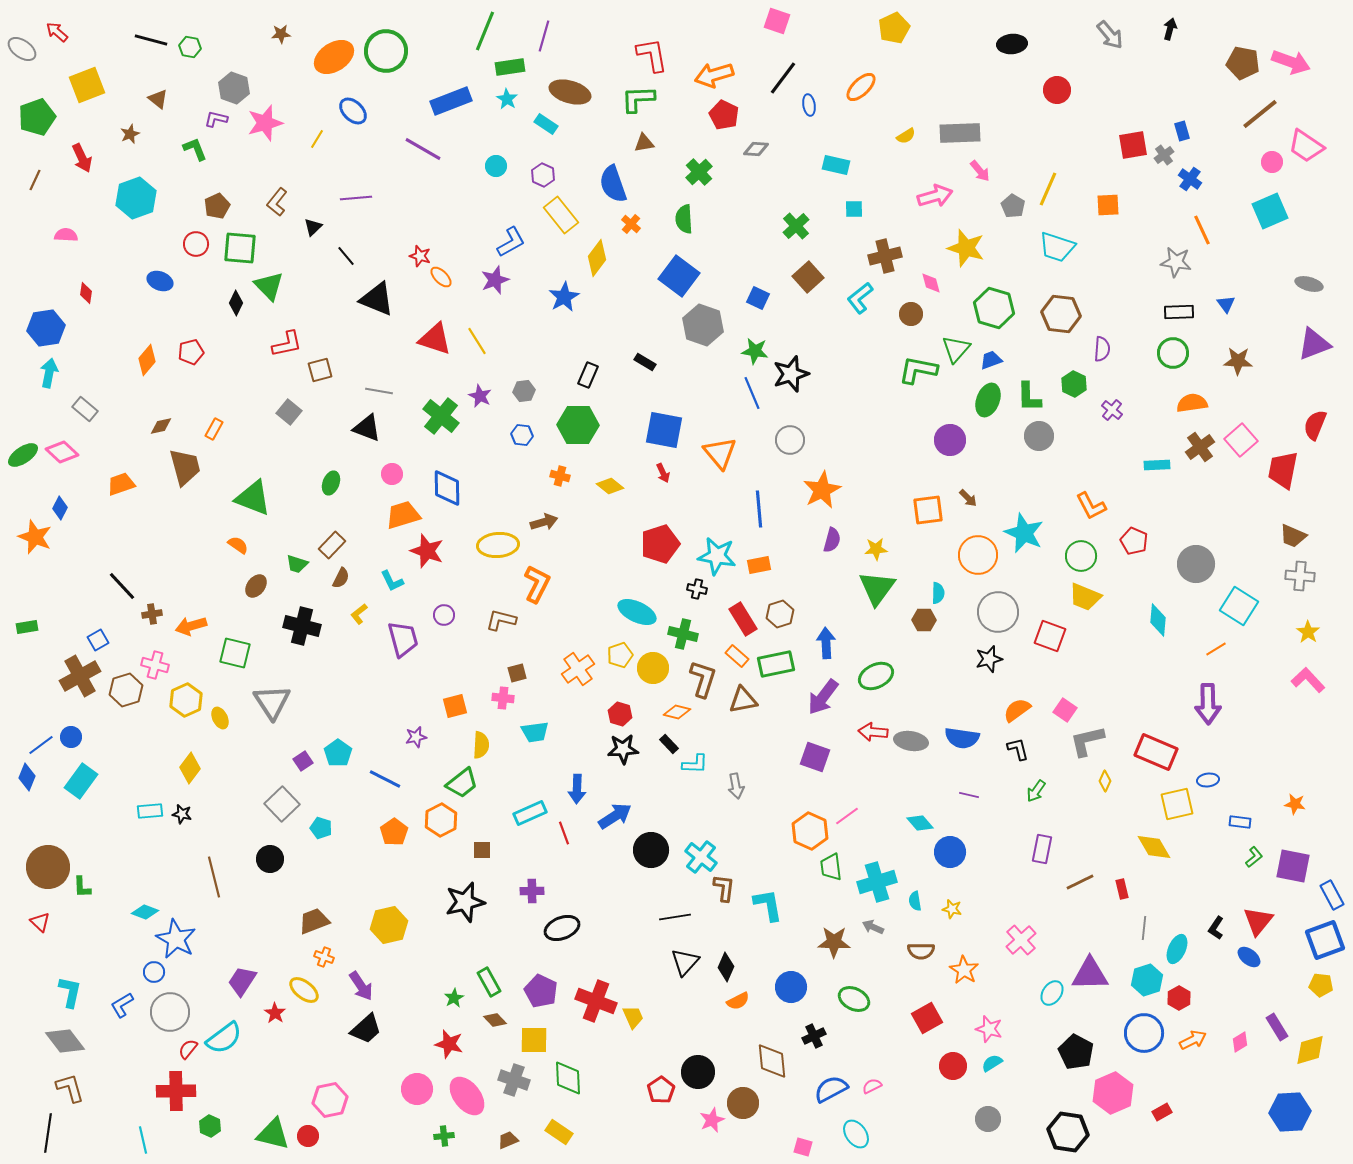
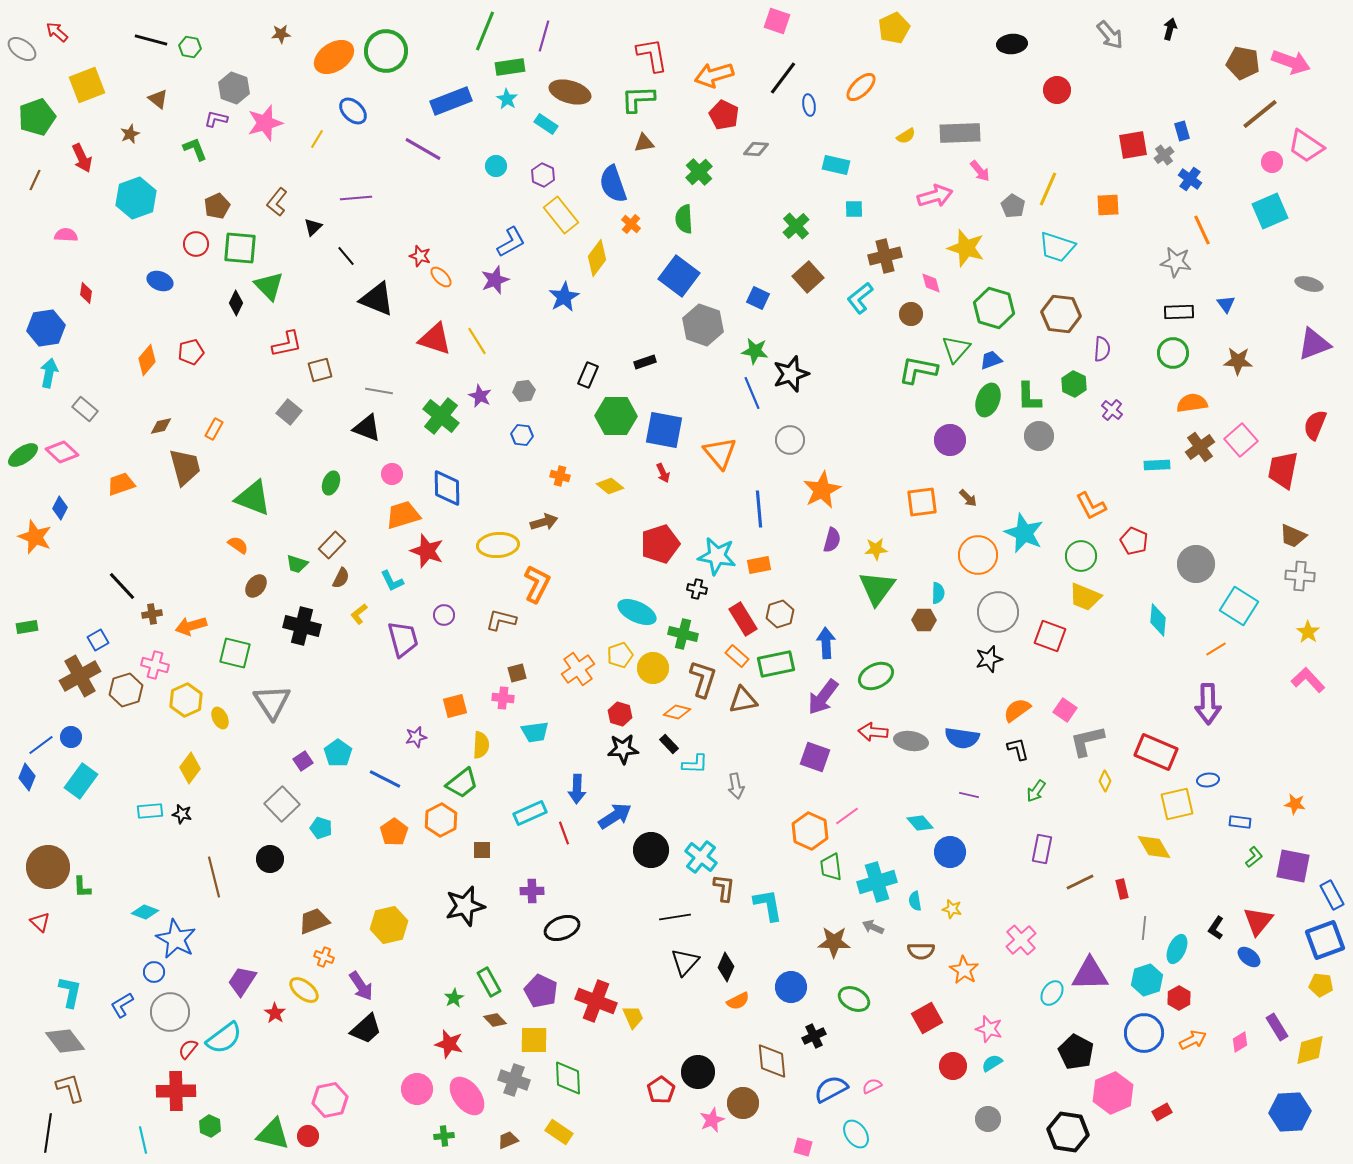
black rectangle at (645, 362): rotated 50 degrees counterclockwise
green hexagon at (578, 425): moved 38 px right, 9 px up
orange square at (928, 510): moved 6 px left, 8 px up
black star at (465, 902): moved 4 px down
